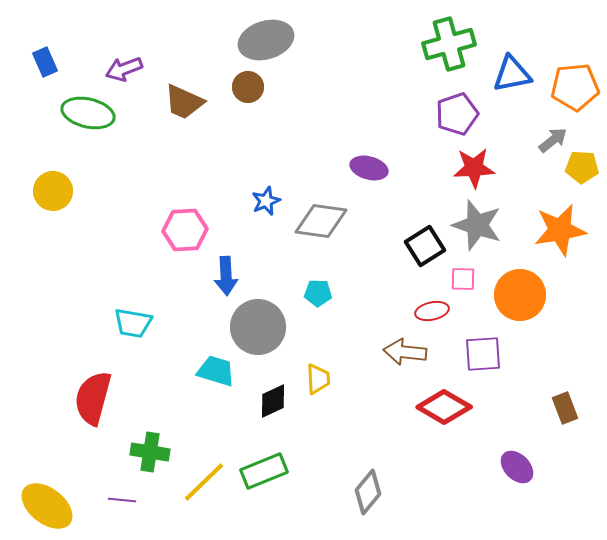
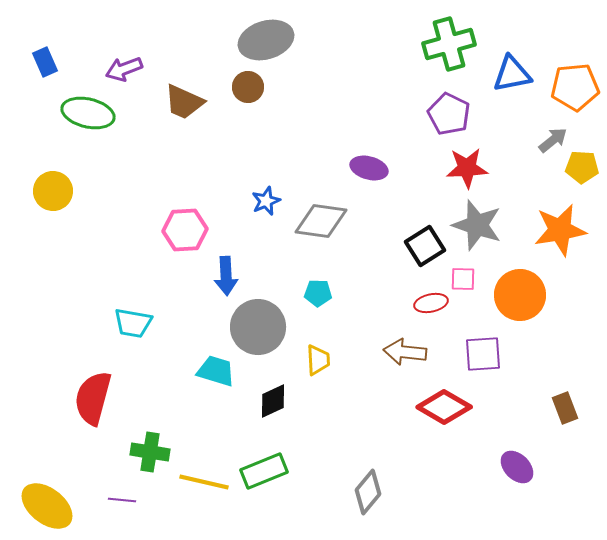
purple pentagon at (457, 114): moved 8 px left; rotated 27 degrees counterclockwise
red star at (474, 168): moved 7 px left
red ellipse at (432, 311): moved 1 px left, 8 px up
yellow trapezoid at (318, 379): moved 19 px up
yellow line at (204, 482): rotated 57 degrees clockwise
